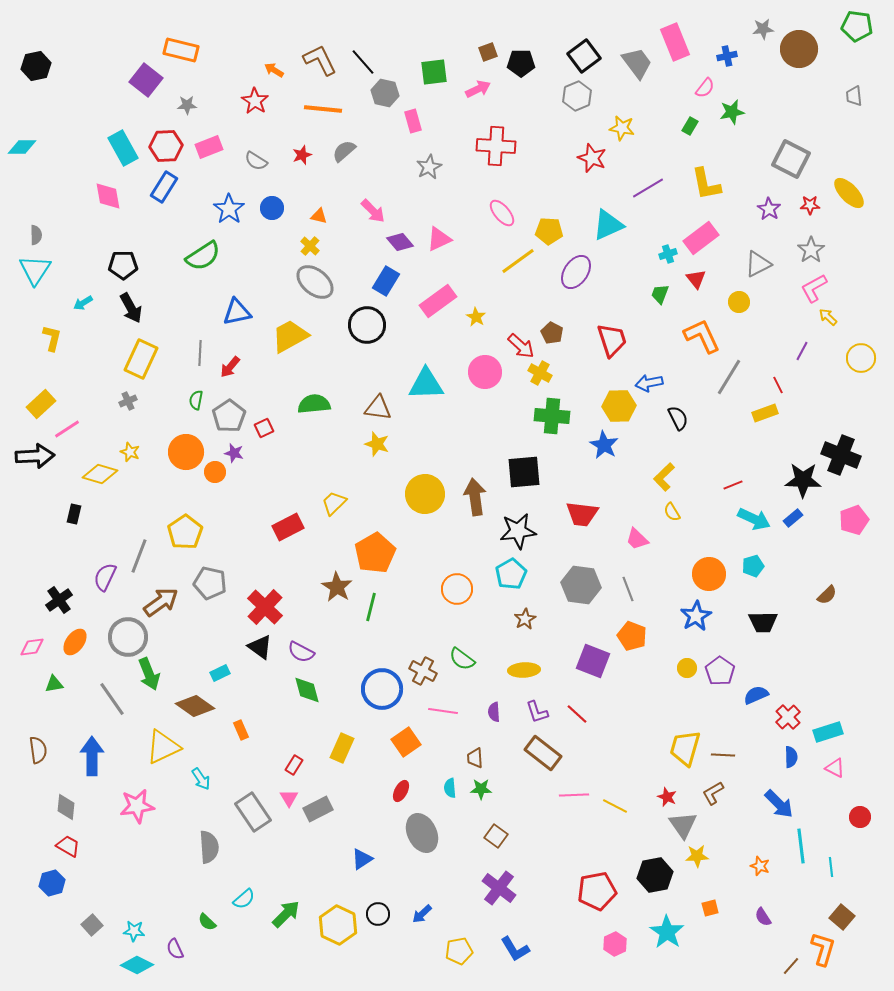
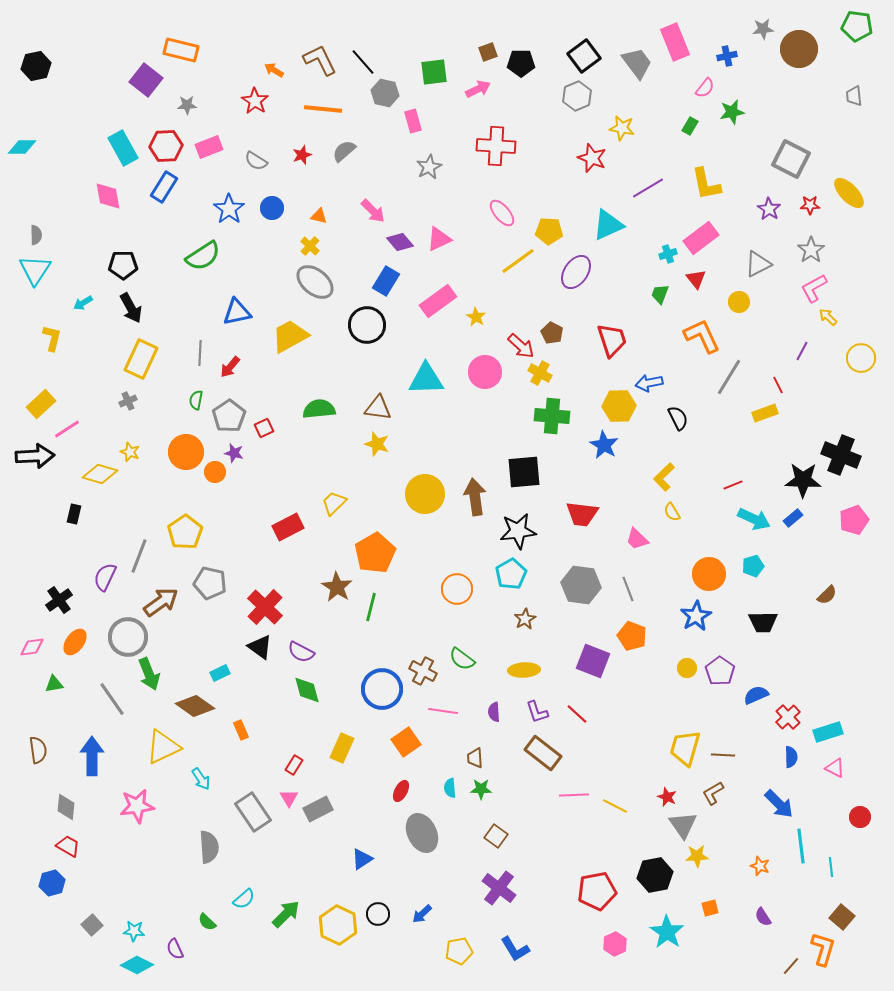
cyan triangle at (426, 384): moved 5 px up
green semicircle at (314, 404): moved 5 px right, 5 px down
